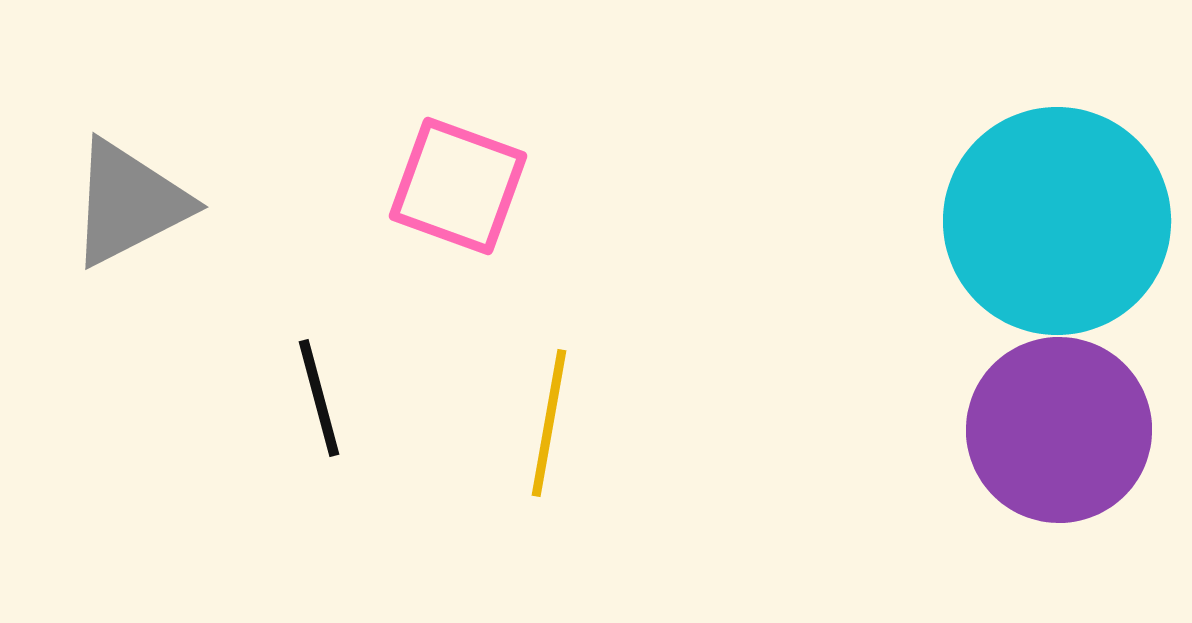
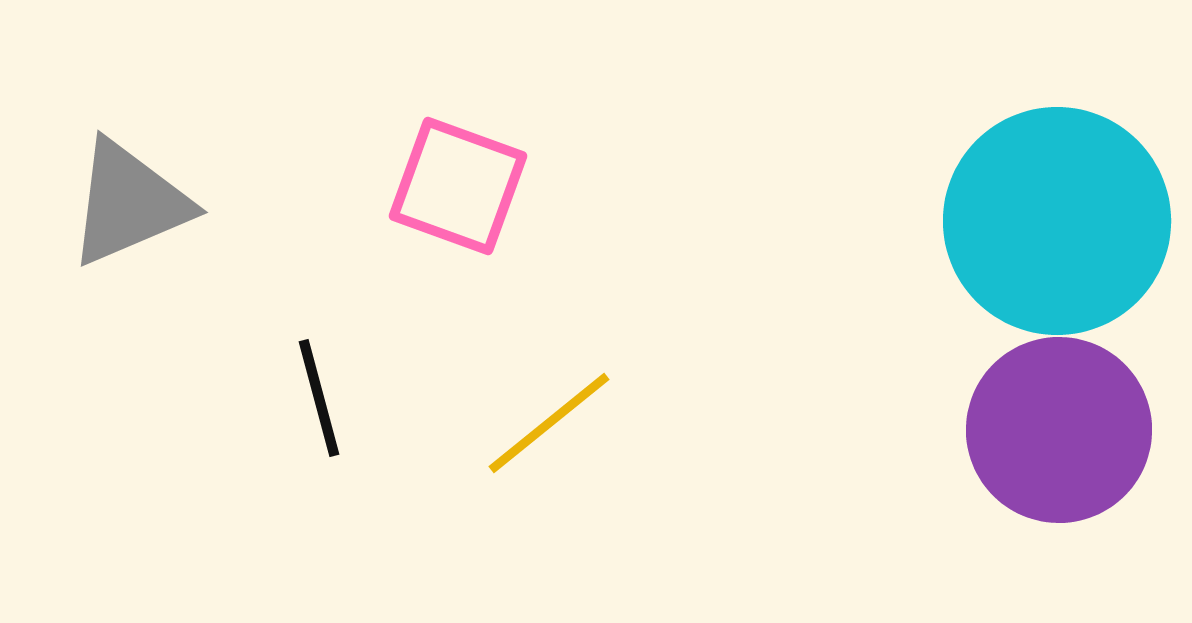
gray triangle: rotated 4 degrees clockwise
yellow line: rotated 41 degrees clockwise
